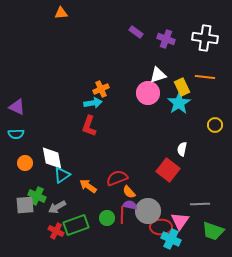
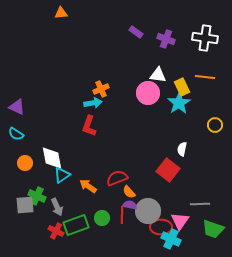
white triangle: rotated 24 degrees clockwise
cyan semicircle: rotated 35 degrees clockwise
gray arrow: rotated 84 degrees counterclockwise
green circle: moved 5 px left
green trapezoid: moved 2 px up
